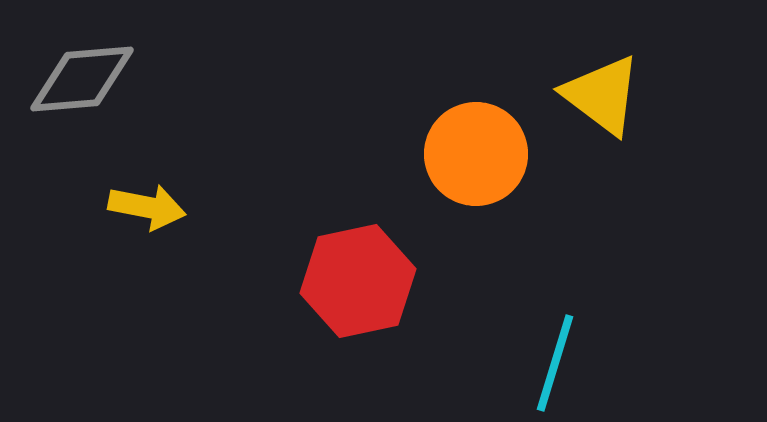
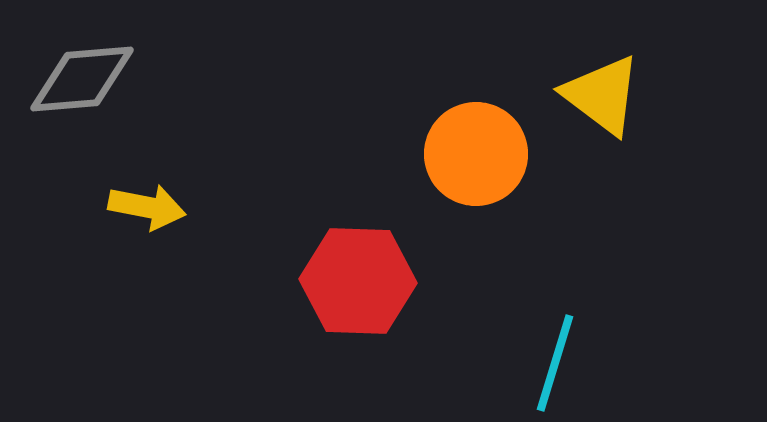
red hexagon: rotated 14 degrees clockwise
